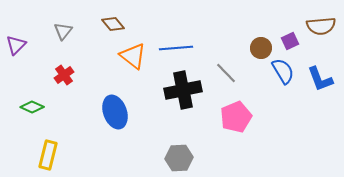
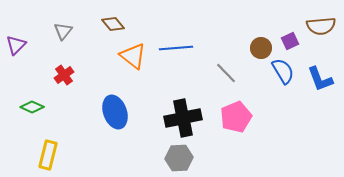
black cross: moved 28 px down
